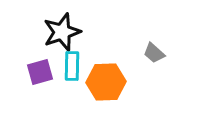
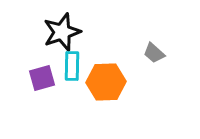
purple square: moved 2 px right, 6 px down
